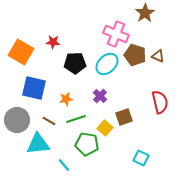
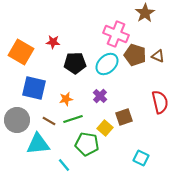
green line: moved 3 px left
